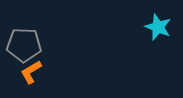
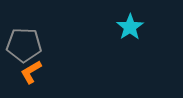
cyan star: moved 28 px left; rotated 16 degrees clockwise
